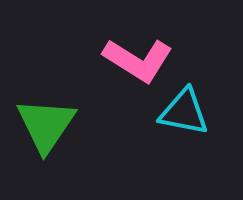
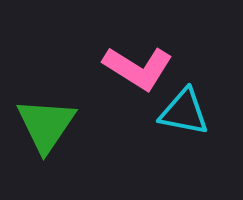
pink L-shape: moved 8 px down
